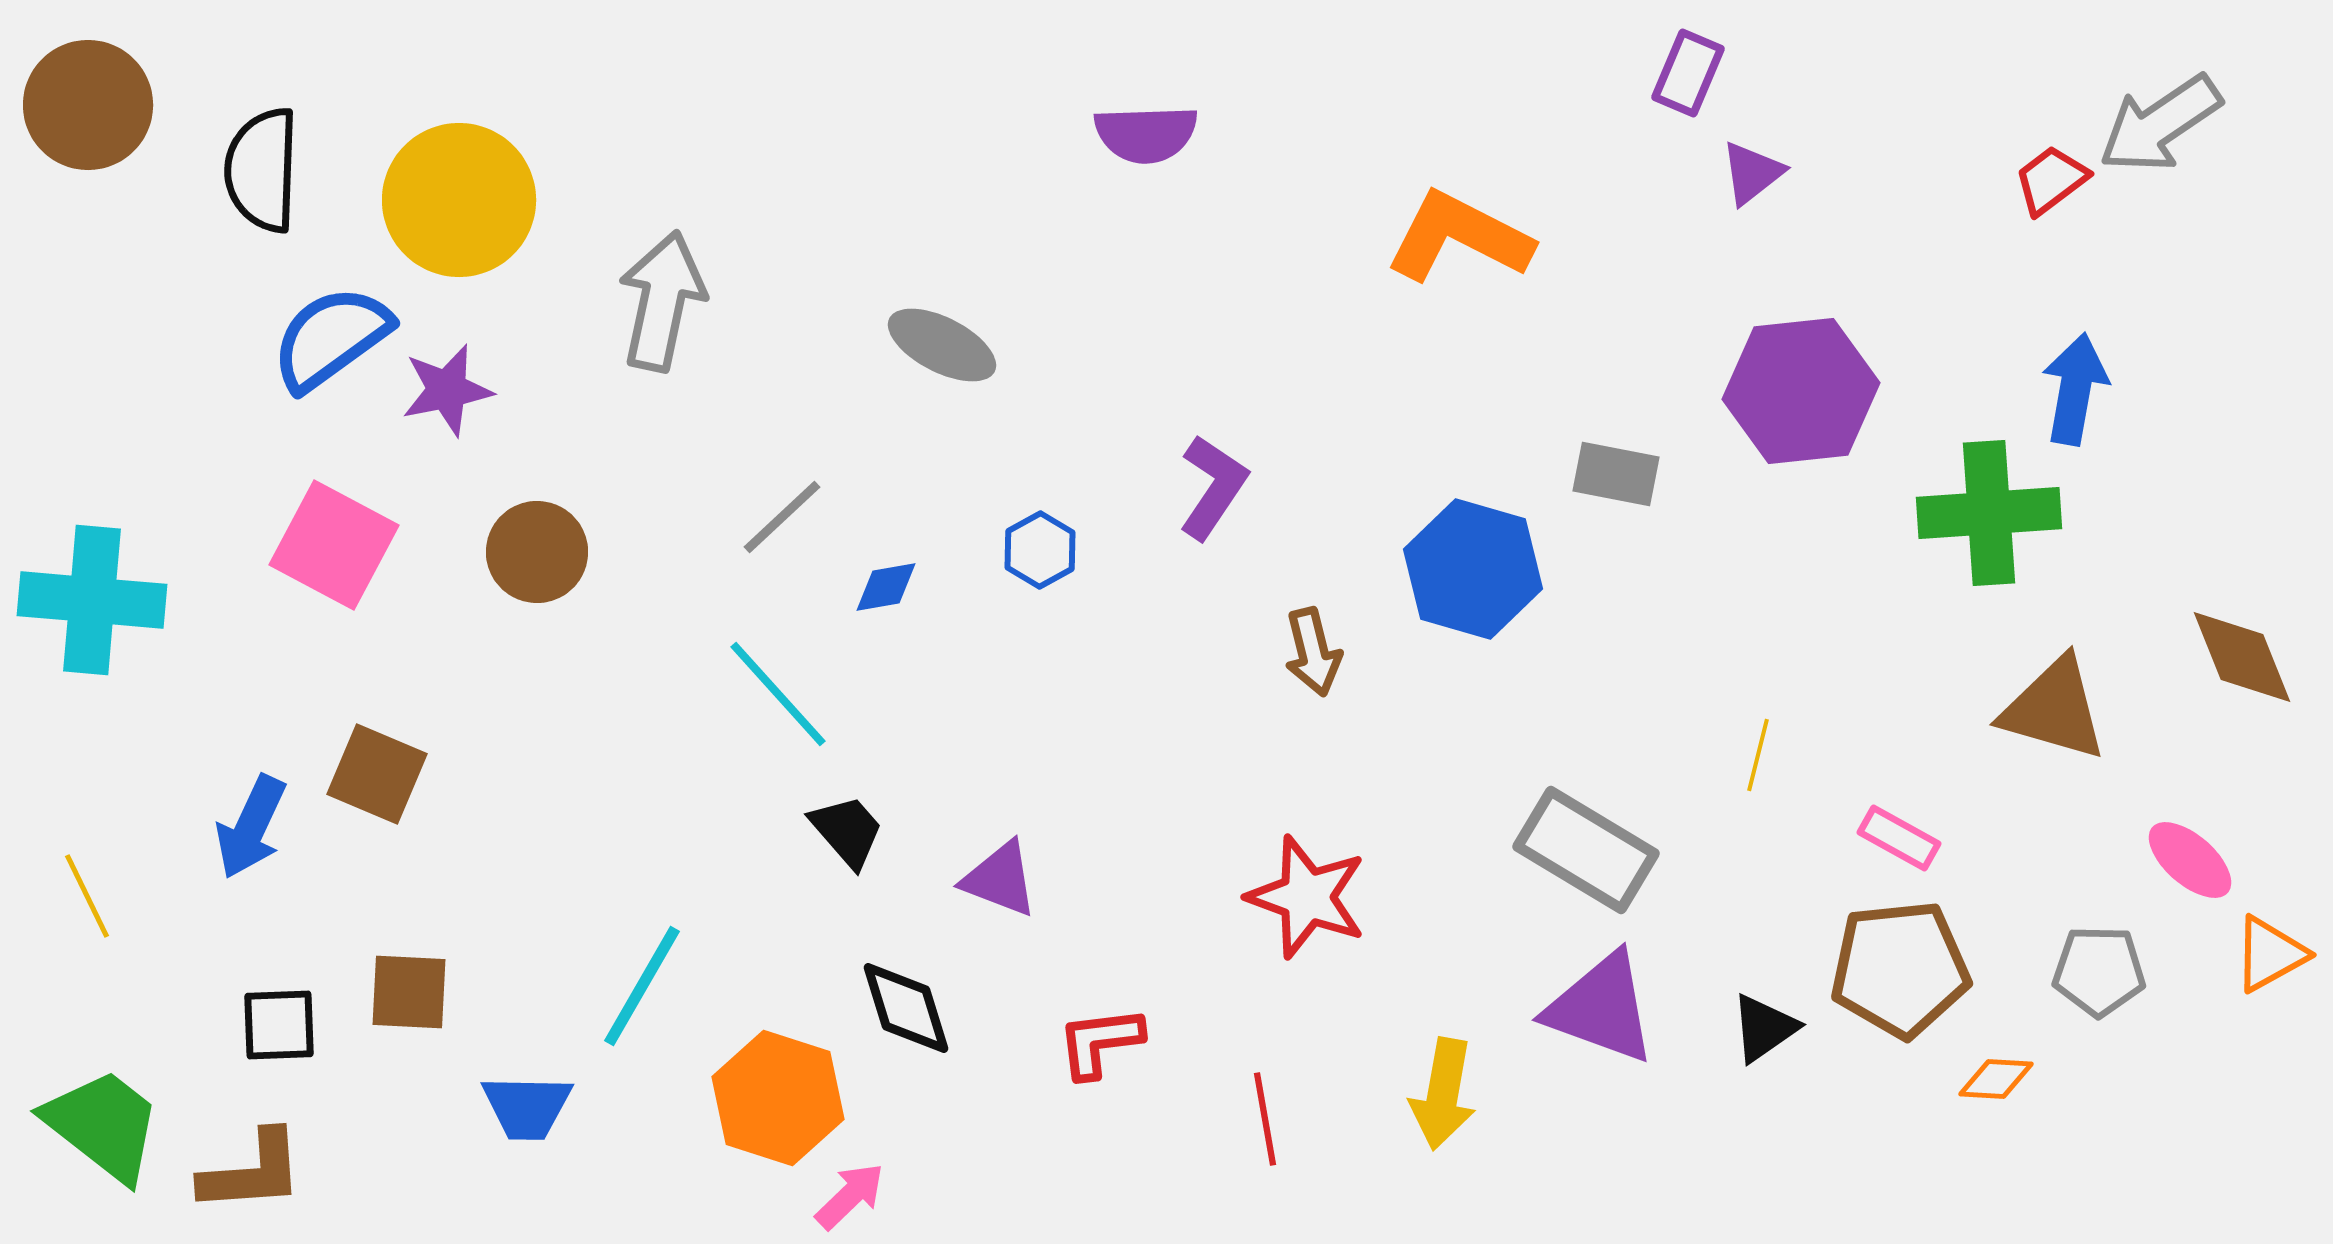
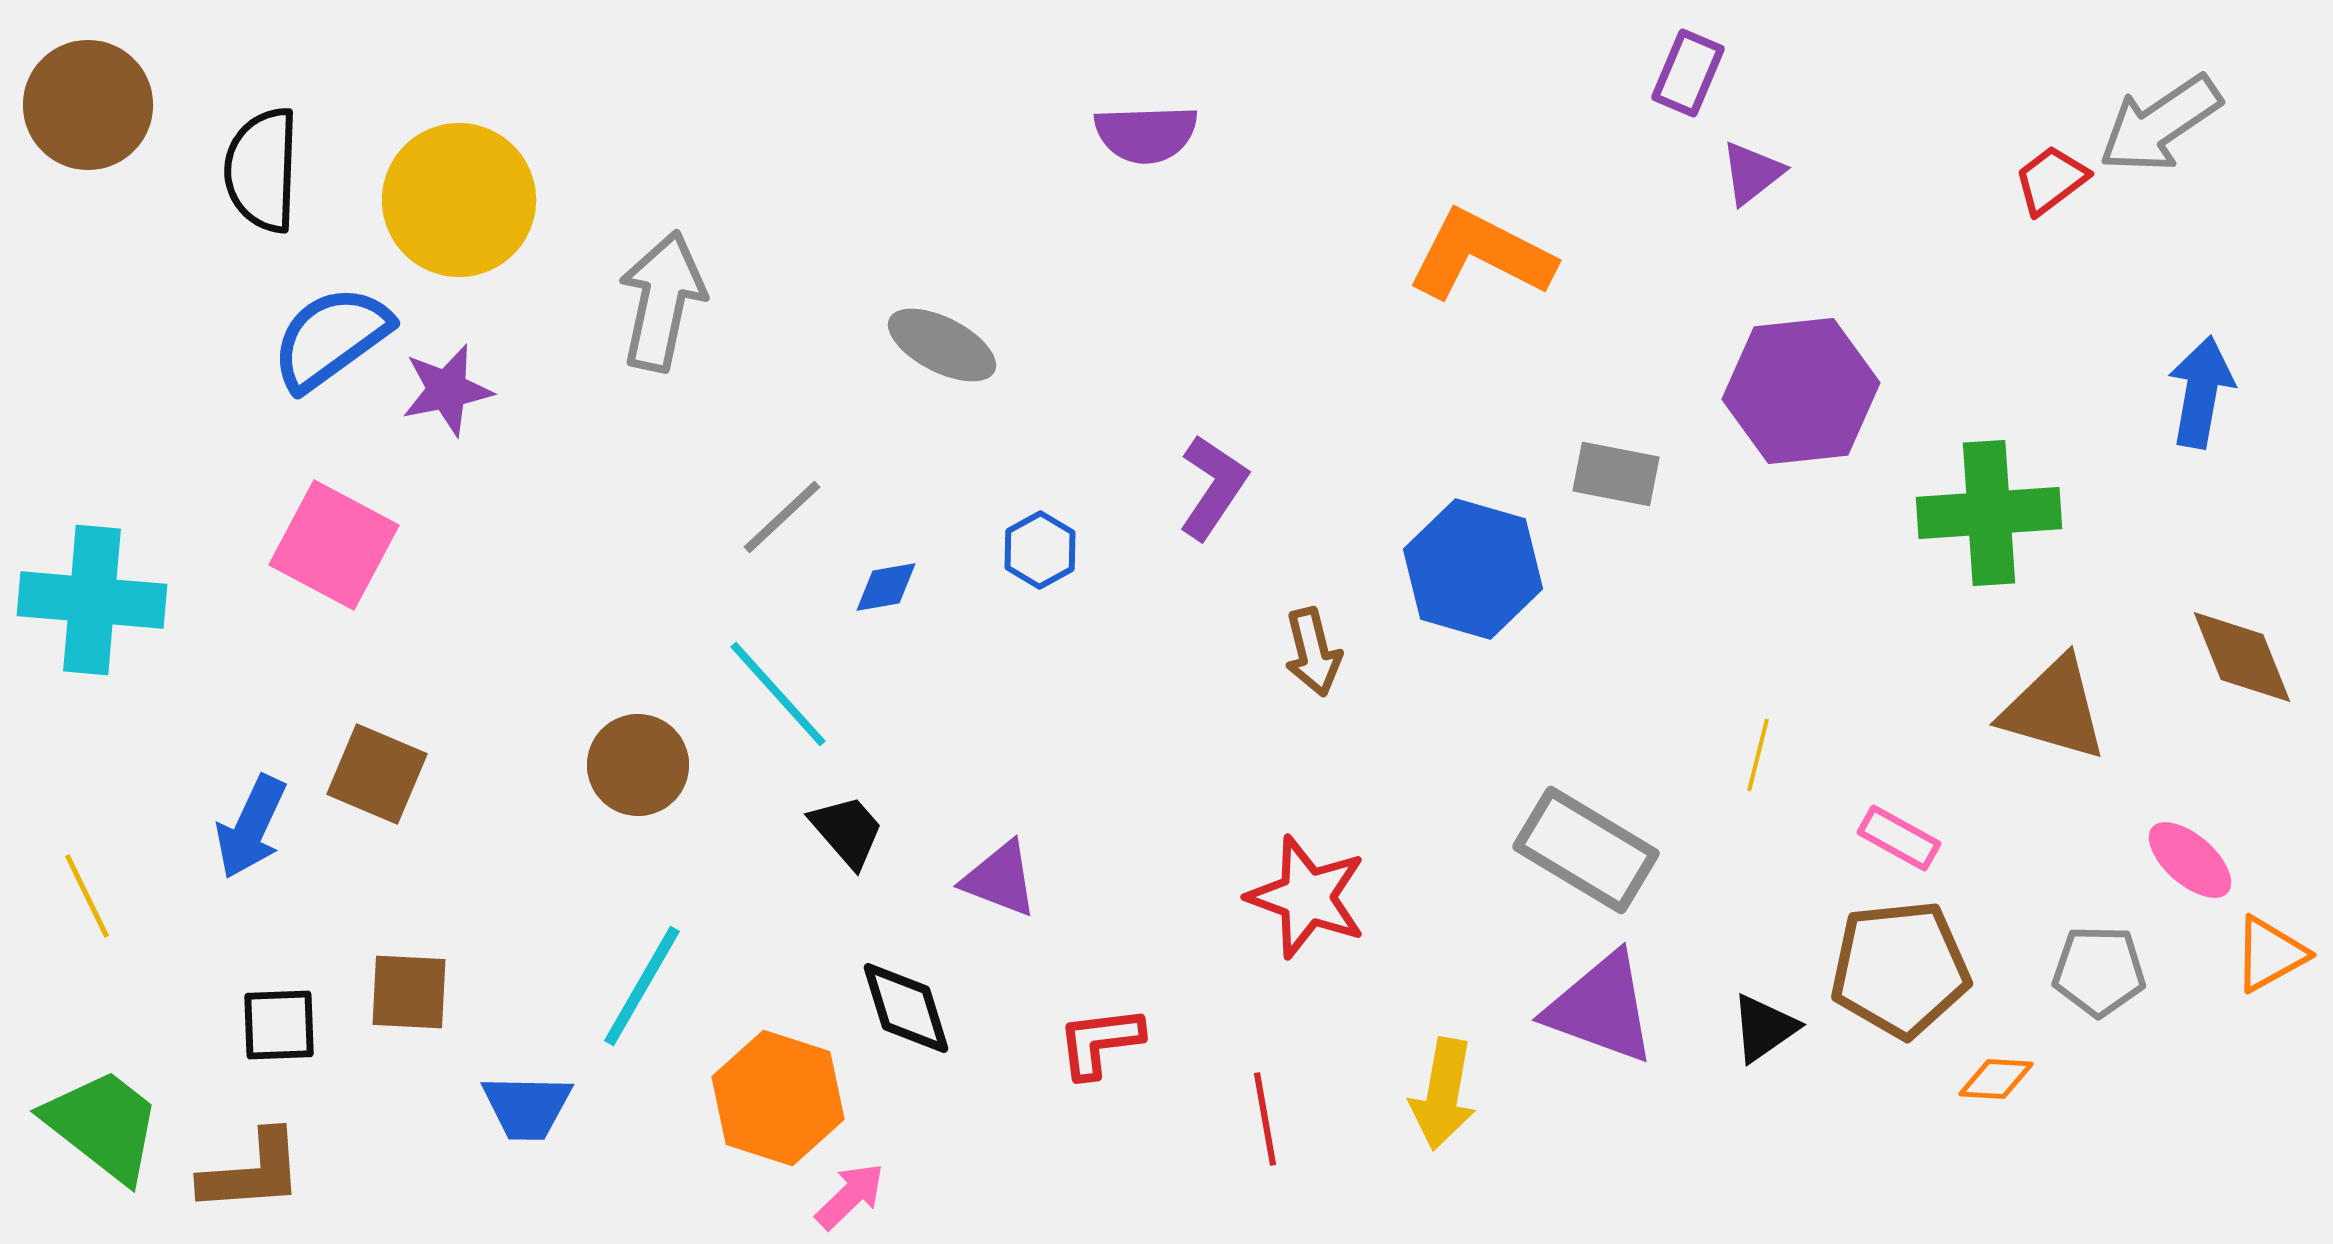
orange L-shape at (1459, 237): moved 22 px right, 18 px down
blue arrow at (2075, 389): moved 126 px right, 3 px down
brown circle at (537, 552): moved 101 px right, 213 px down
